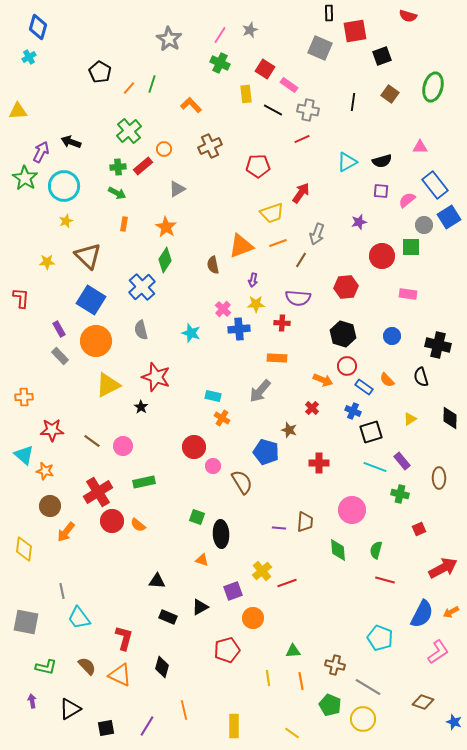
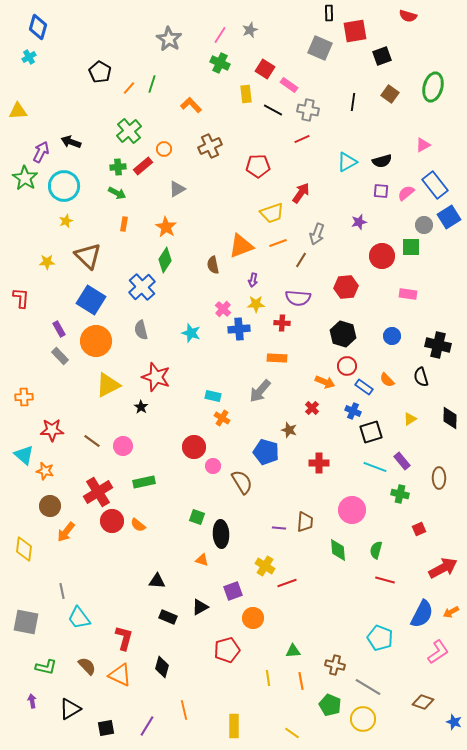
pink triangle at (420, 147): moved 3 px right, 2 px up; rotated 28 degrees counterclockwise
pink semicircle at (407, 200): moved 1 px left, 7 px up
orange arrow at (323, 380): moved 2 px right, 2 px down
yellow cross at (262, 571): moved 3 px right, 5 px up; rotated 18 degrees counterclockwise
